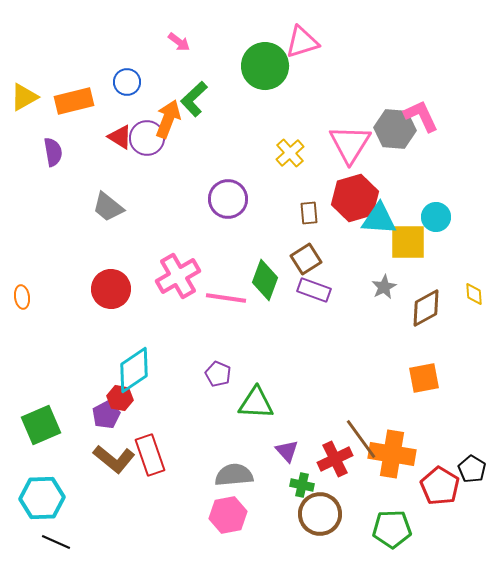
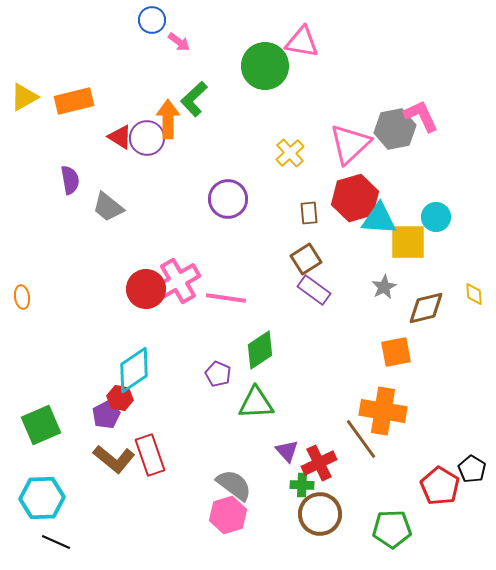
pink triangle at (302, 42): rotated 27 degrees clockwise
blue circle at (127, 82): moved 25 px right, 62 px up
orange arrow at (168, 119): rotated 21 degrees counterclockwise
gray hexagon at (395, 129): rotated 15 degrees counterclockwise
pink triangle at (350, 144): rotated 15 degrees clockwise
purple semicircle at (53, 152): moved 17 px right, 28 px down
pink cross at (178, 276): moved 5 px down
green diamond at (265, 280): moved 5 px left, 70 px down; rotated 36 degrees clockwise
red circle at (111, 289): moved 35 px right
purple rectangle at (314, 290): rotated 16 degrees clockwise
brown diamond at (426, 308): rotated 15 degrees clockwise
orange square at (424, 378): moved 28 px left, 26 px up
green triangle at (256, 403): rotated 6 degrees counterclockwise
orange cross at (392, 454): moved 9 px left, 43 px up
red cross at (335, 459): moved 16 px left, 4 px down
gray semicircle at (234, 475): moved 10 px down; rotated 42 degrees clockwise
green cross at (302, 485): rotated 10 degrees counterclockwise
pink hexagon at (228, 515): rotated 6 degrees counterclockwise
